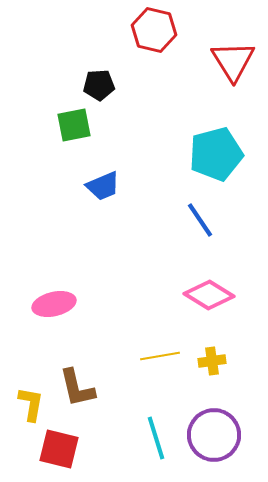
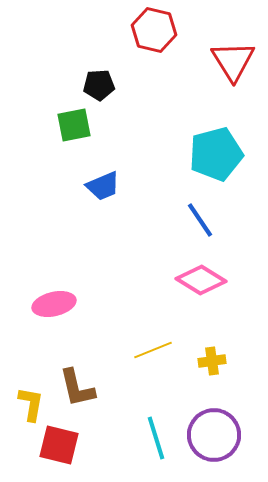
pink diamond: moved 8 px left, 15 px up
yellow line: moved 7 px left, 6 px up; rotated 12 degrees counterclockwise
red square: moved 4 px up
